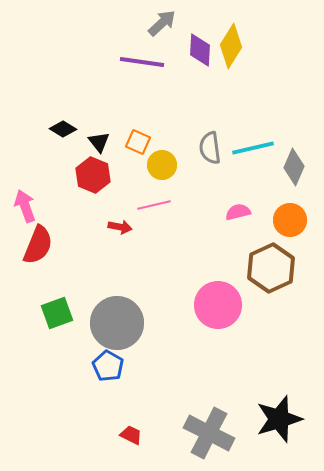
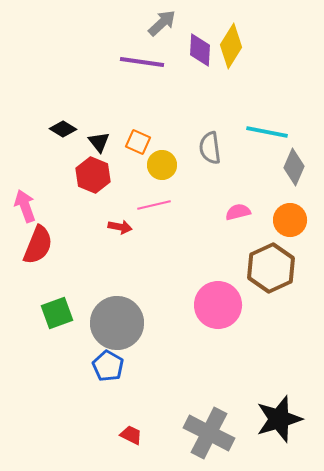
cyan line: moved 14 px right, 16 px up; rotated 24 degrees clockwise
